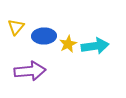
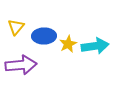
purple arrow: moved 9 px left, 6 px up
